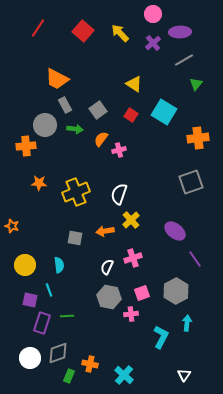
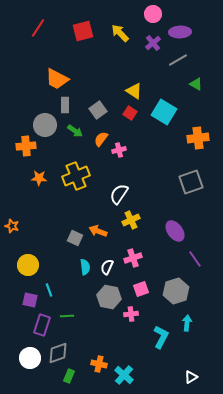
red square at (83, 31): rotated 35 degrees clockwise
gray line at (184, 60): moved 6 px left
yellow triangle at (134, 84): moved 7 px down
green triangle at (196, 84): rotated 40 degrees counterclockwise
gray rectangle at (65, 105): rotated 28 degrees clockwise
red square at (131, 115): moved 1 px left, 2 px up
green arrow at (75, 129): moved 2 px down; rotated 28 degrees clockwise
orange star at (39, 183): moved 5 px up
yellow cross at (76, 192): moved 16 px up
white semicircle at (119, 194): rotated 15 degrees clockwise
yellow cross at (131, 220): rotated 18 degrees clockwise
orange arrow at (105, 231): moved 7 px left; rotated 30 degrees clockwise
purple ellipse at (175, 231): rotated 15 degrees clockwise
gray square at (75, 238): rotated 14 degrees clockwise
yellow circle at (25, 265): moved 3 px right
cyan semicircle at (59, 265): moved 26 px right, 2 px down
gray hexagon at (176, 291): rotated 10 degrees clockwise
pink square at (142, 293): moved 1 px left, 4 px up
purple rectangle at (42, 323): moved 2 px down
orange cross at (90, 364): moved 9 px right
white triangle at (184, 375): moved 7 px right, 2 px down; rotated 24 degrees clockwise
